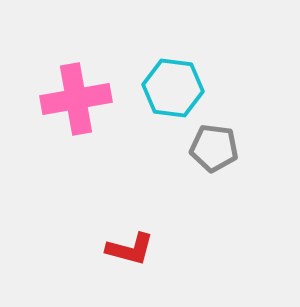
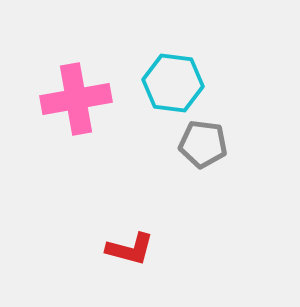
cyan hexagon: moved 5 px up
gray pentagon: moved 11 px left, 4 px up
